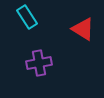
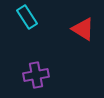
purple cross: moved 3 px left, 12 px down
